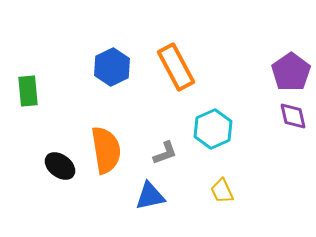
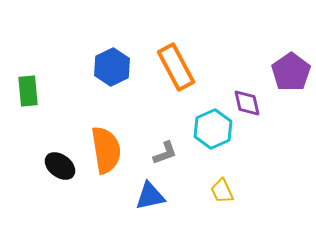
purple diamond: moved 46 px left, 13 px up
